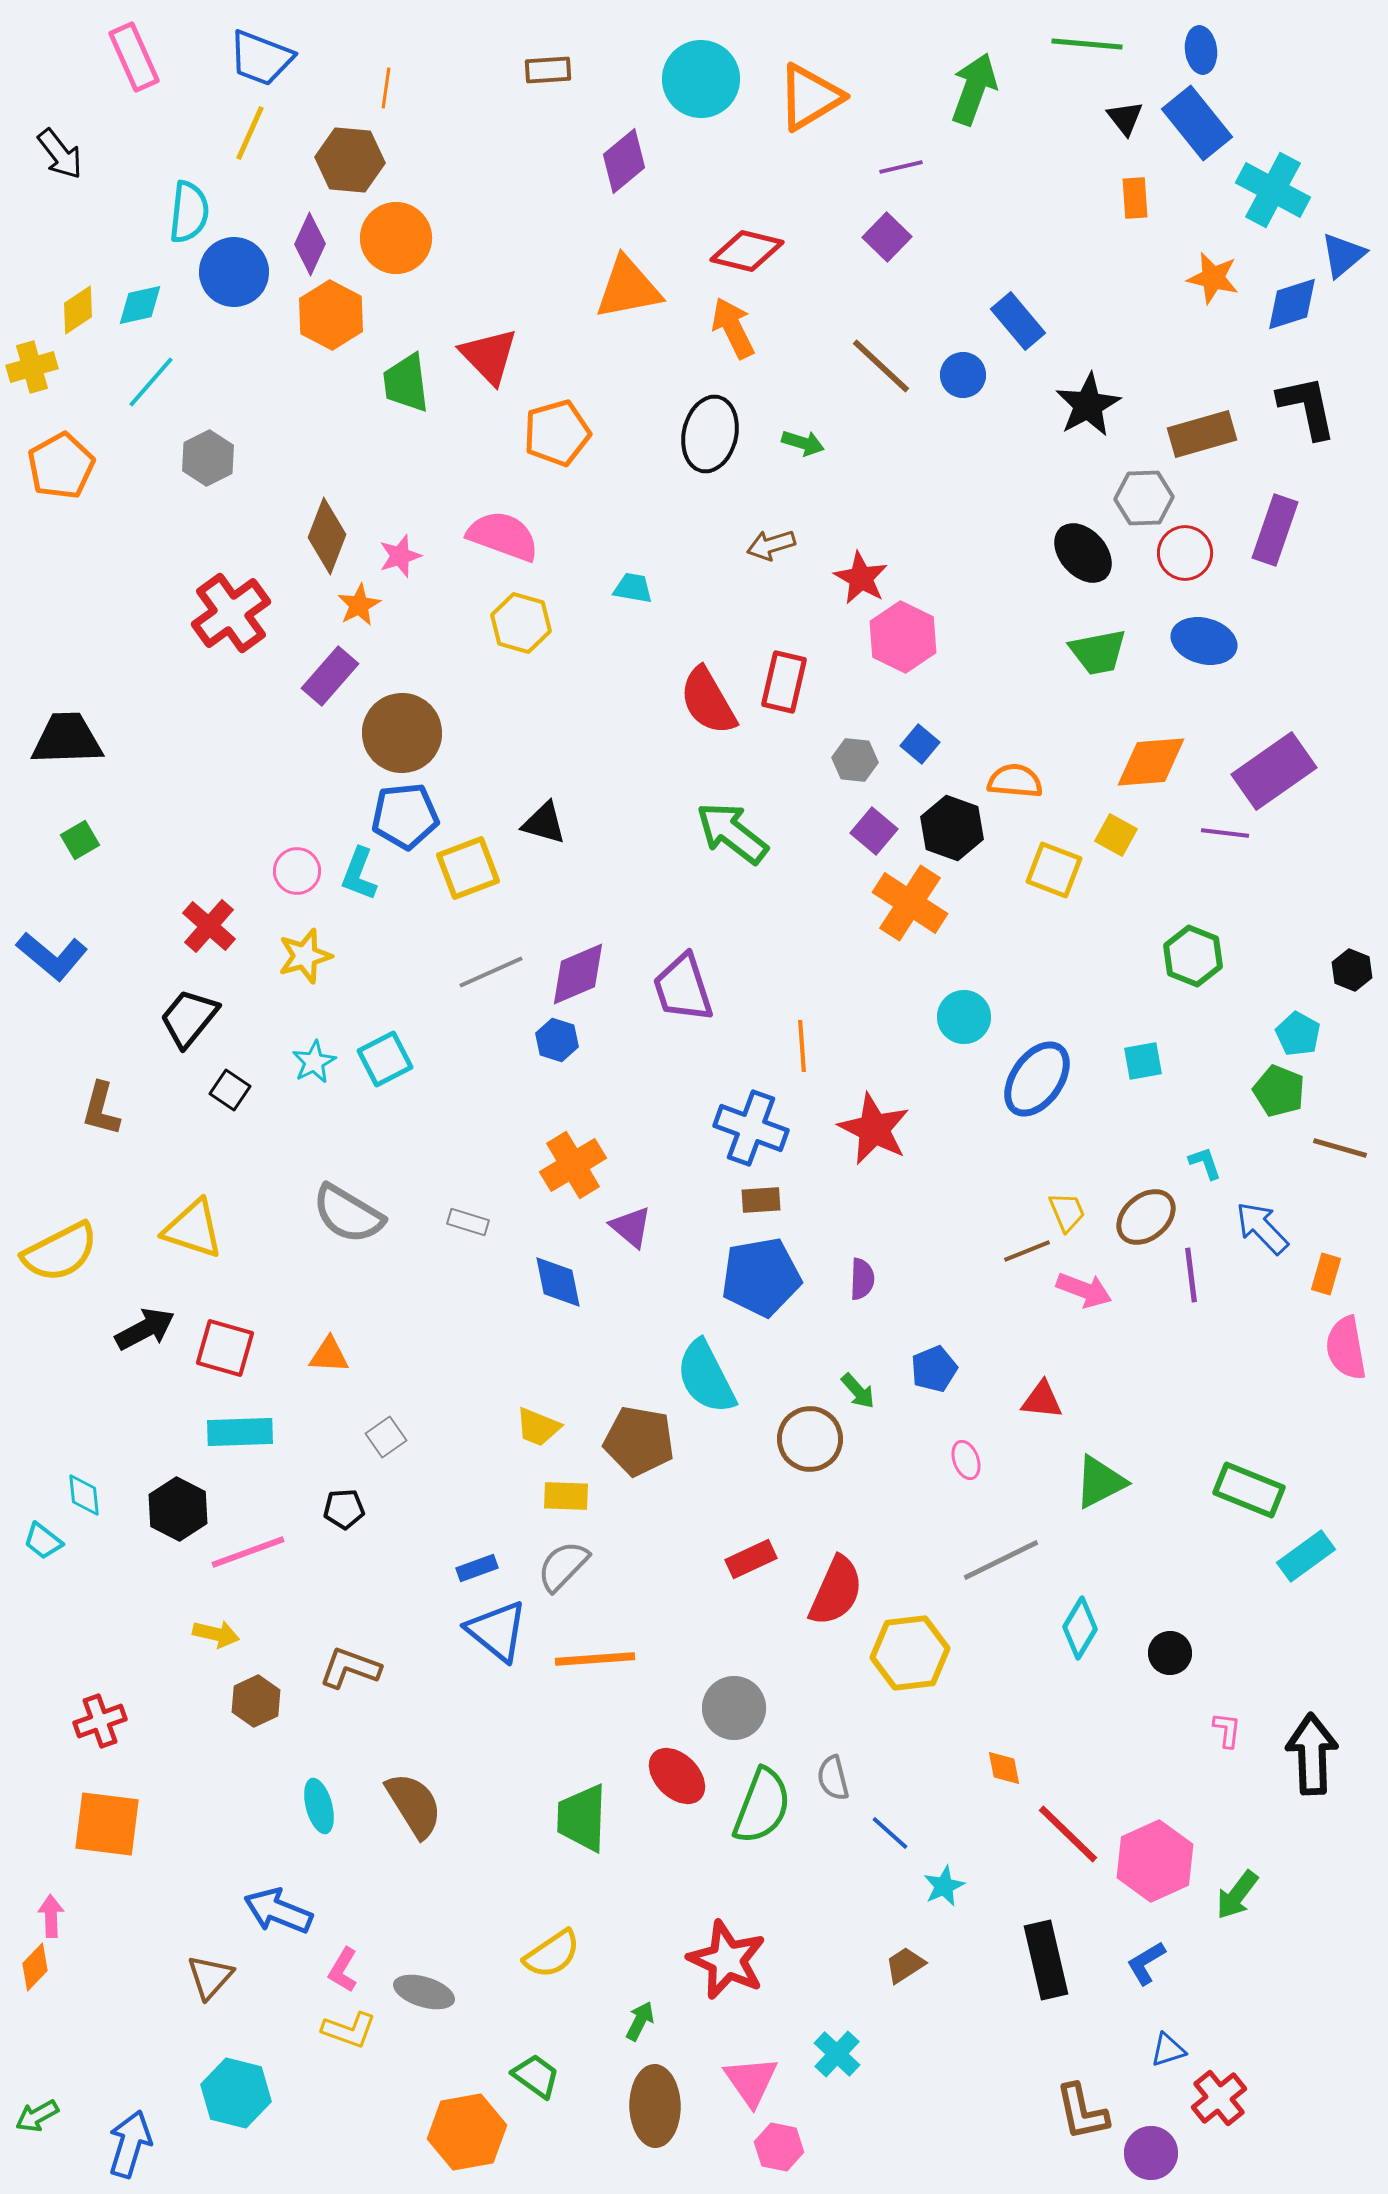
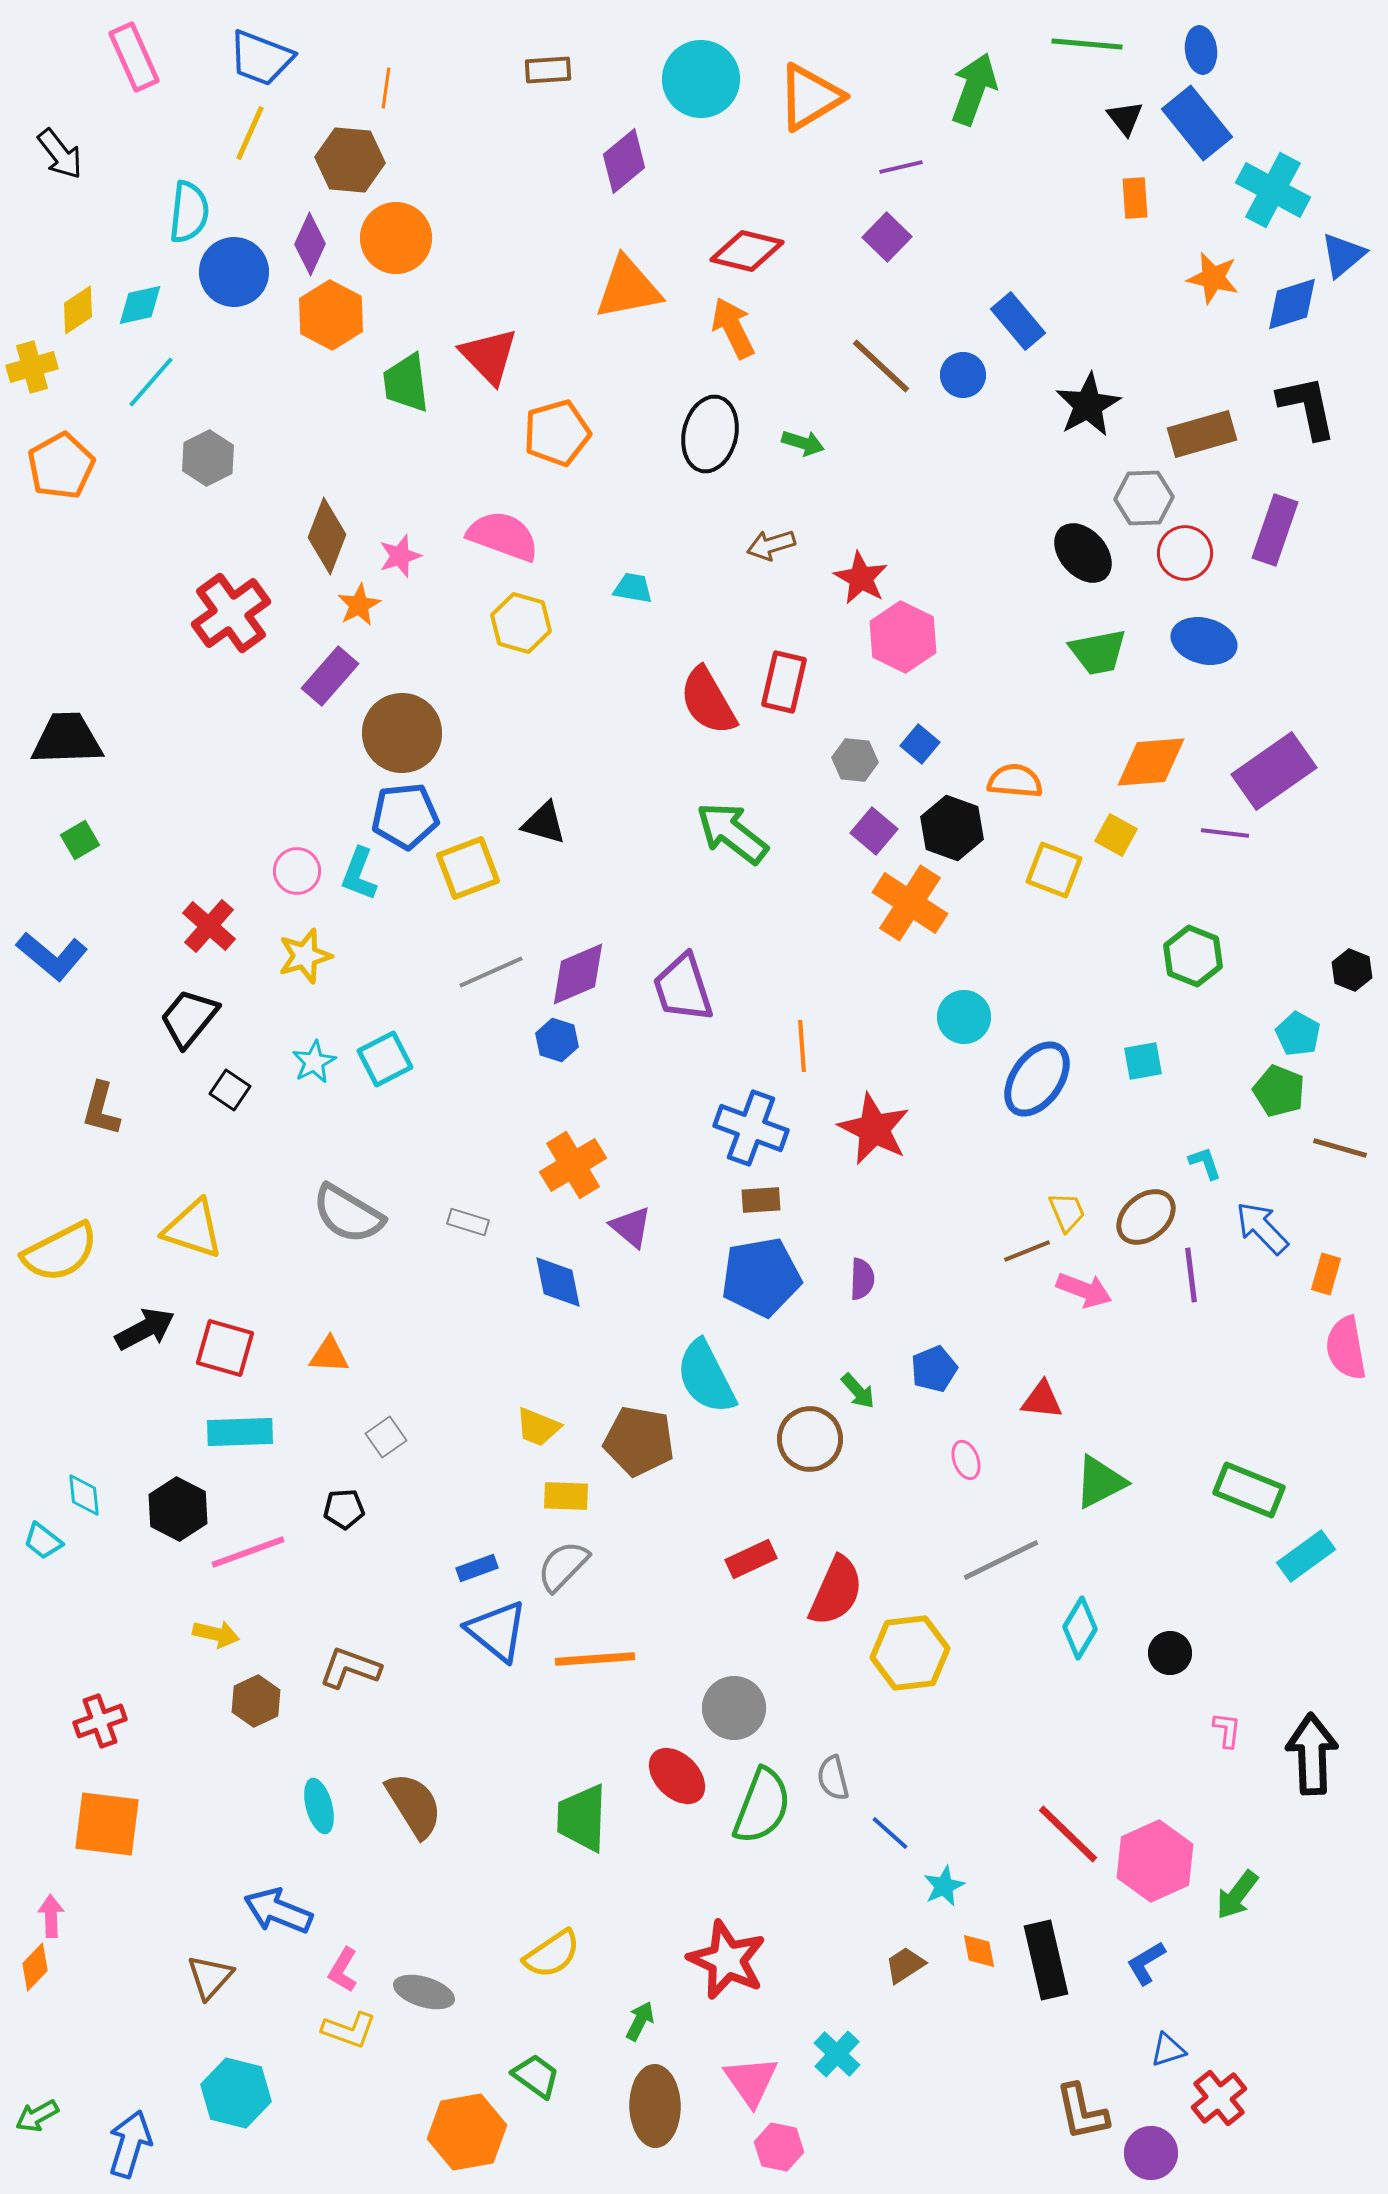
orange diamond at (1004, 1768): moved 25 px left, 183 px down
